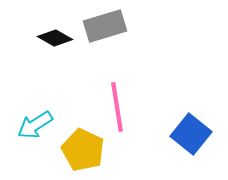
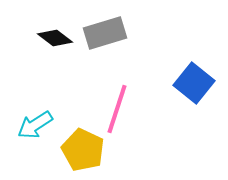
gray rectangle: moved 7 px down
black diamond: rotated 8 degrees clockwise
pink line: moved 2 px down; rotated 27 degrees clockwise
blue square: moved 3 px right, 51 px up
